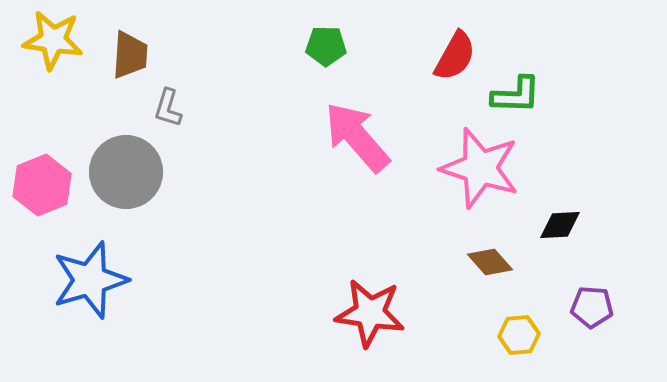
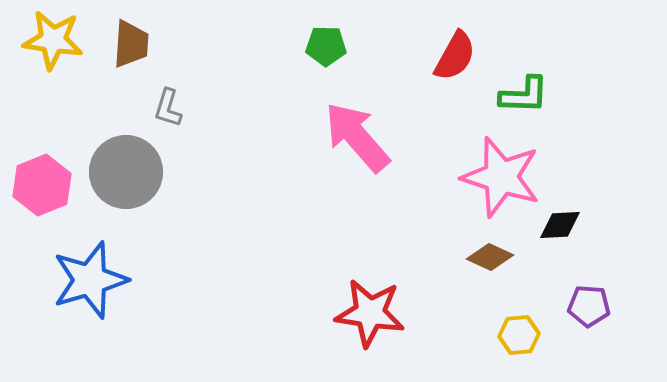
brown trapezoid: moved 1 px right, 11 px up
green L-shape: moved 8 px right
pink star: moved 21 px right, 9 px down
brown diamond: moved 5 px up; rotated 24 degrees counterclockwise
purple pentagon: moved 3 px left, 1 px up
